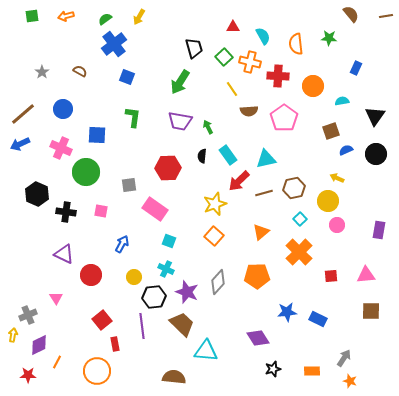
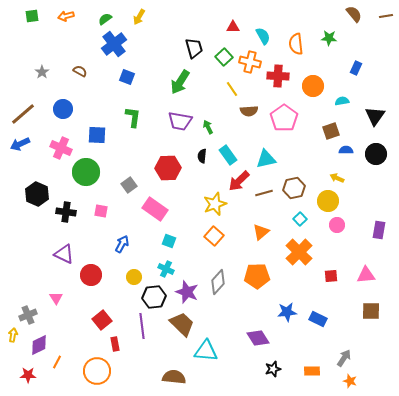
brown semicircle at (351, 14): moved 3 px right
blue semicircle at (346, 150): rotated 24 degrees clockwise
gray square at (129, 185): rotated 28 degrees counterclockwise
